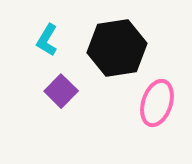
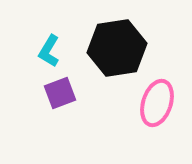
cyan L-shape: moved 2 px right, 11 px down
purple square: moved 1 px left, 2 px down; rotated 24 degrees clockwise
